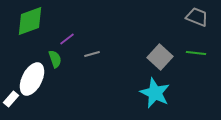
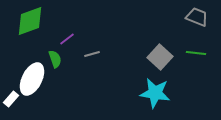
cyan star: rotated 16 degrees counterclockwise
